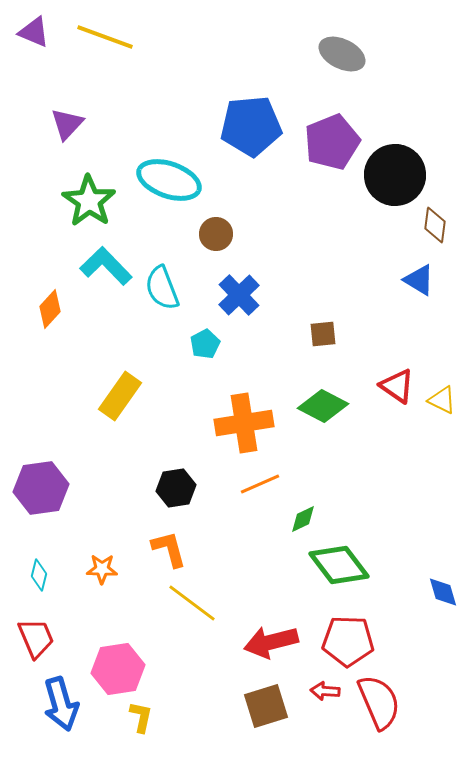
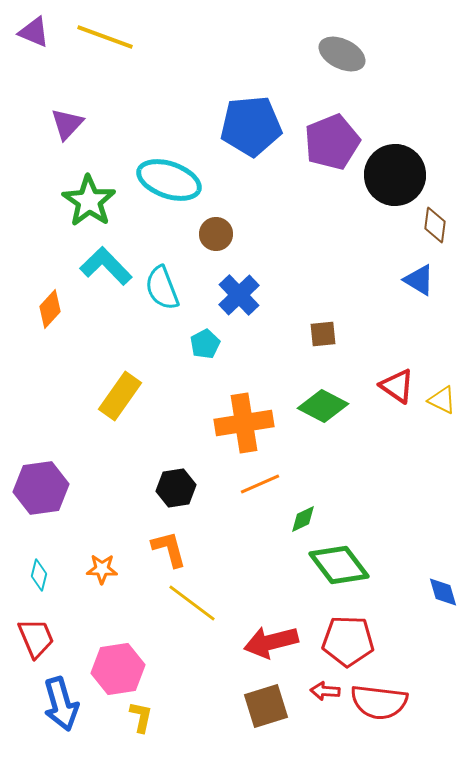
red semicircle at (379, 702): rotated 120 degrees clockwise
